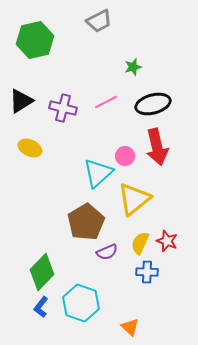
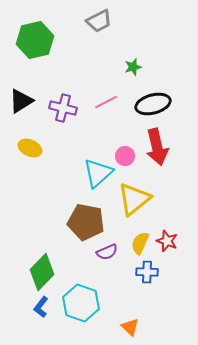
brown pentagon: rotated 30 degrees counterclockwise
